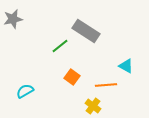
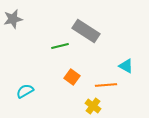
green line: rotated 24 degrees clockwise
